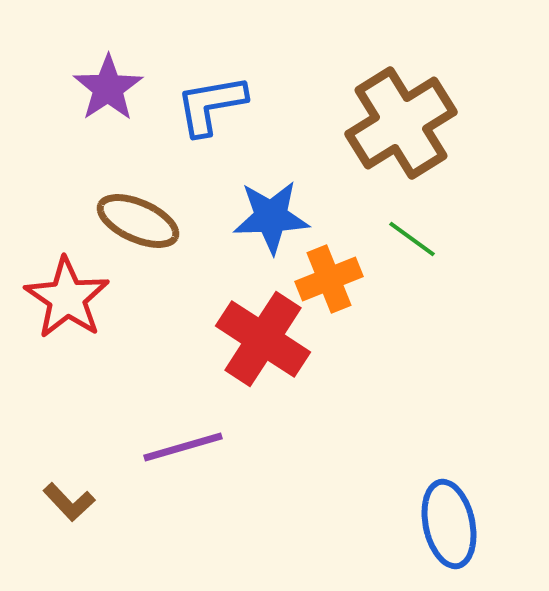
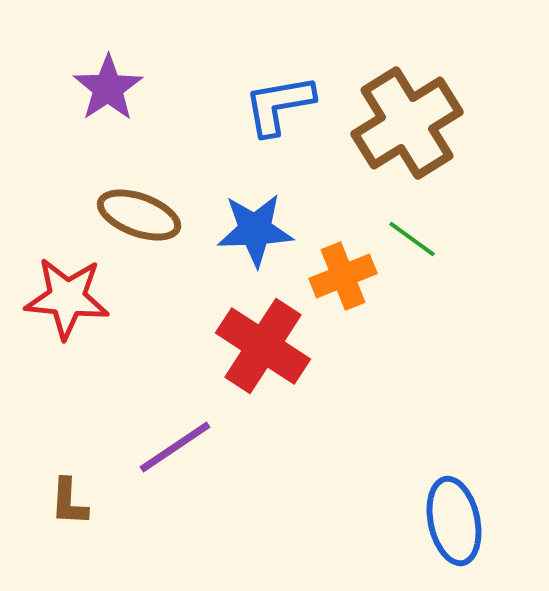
blue L-shape: moved 68 px right
brown cross: moved 6 px right
blue star: moved 16 px left, 13 px down
brown ellipse: moved 1 px right, 6 px up; rotated 4 degrees counterclockwise
orange cross: moved 14 px right, 3 px up
red star: rotated 28 degrees counterclockwise
red cross: moved 7 px down
purple line: moved 8 px left; rotated 18 degrees counterclockwise
brown L-shape: rotated 46 degrees clockwise
blue ellipse: moved 5 px right, 3 px up
